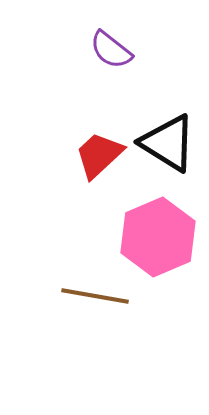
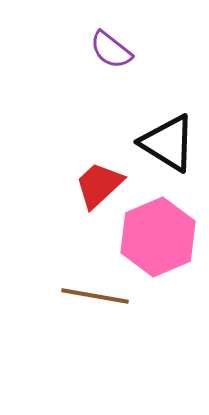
red trapezoid: moved 30 px down
